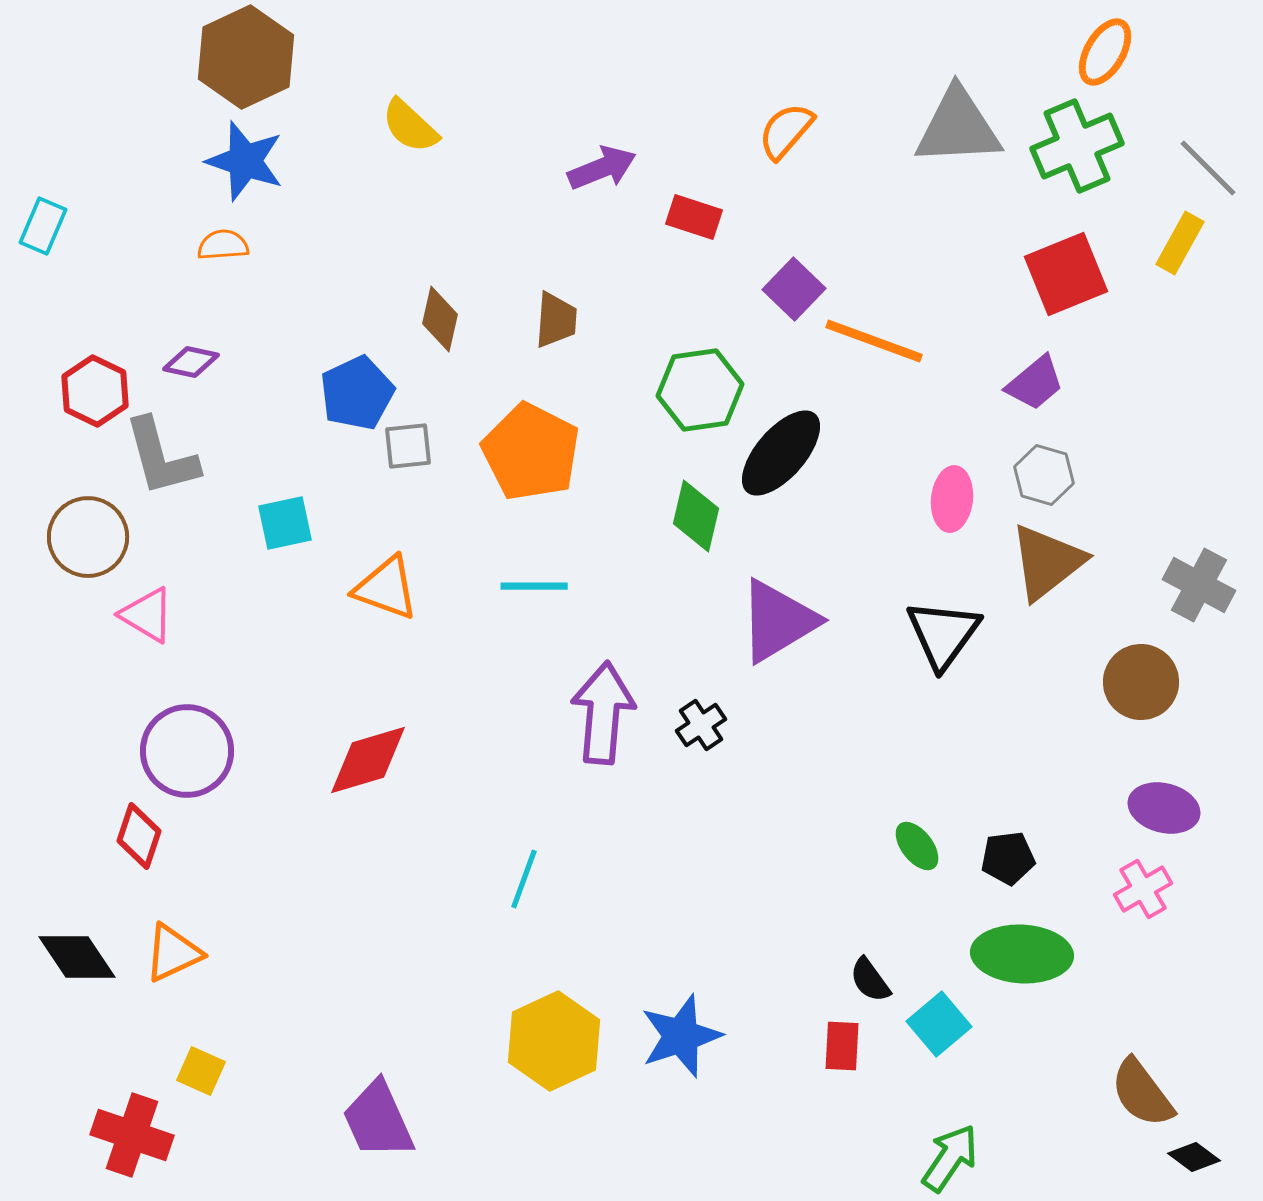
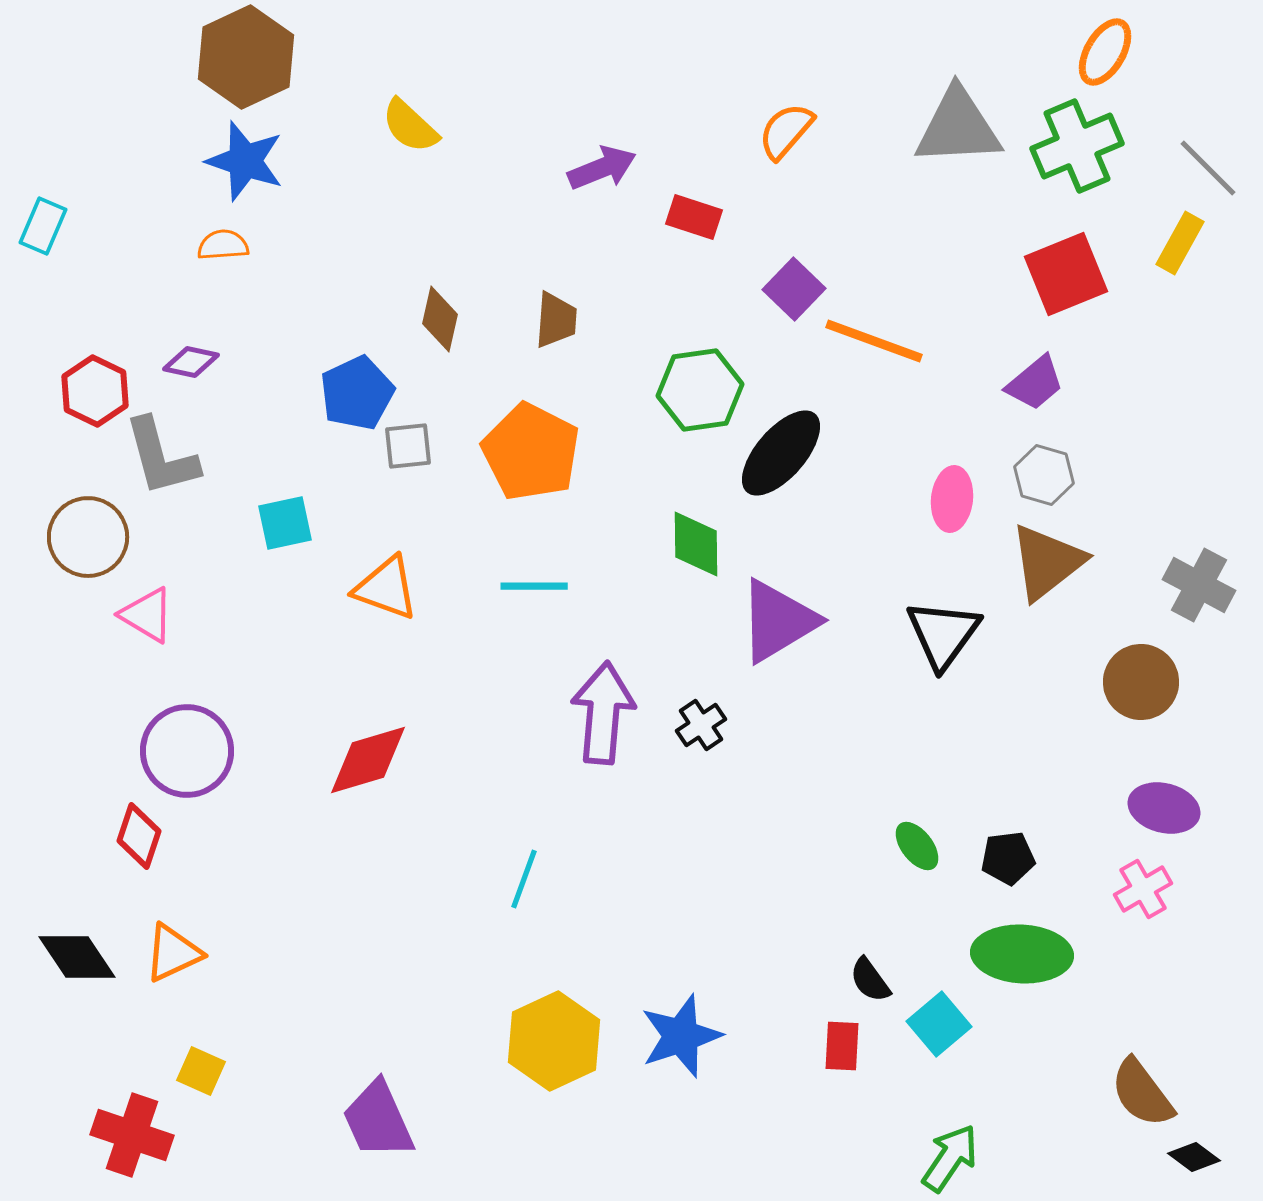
green diamond at (696, 516): moved 28 px down; rotated 14 degrees counterclockwise
